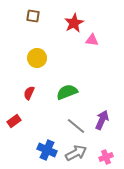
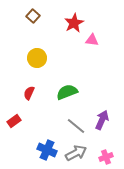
brown square: rotated 32 degrees clockwise
